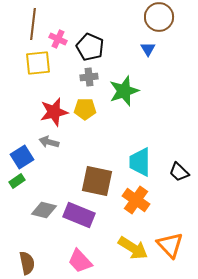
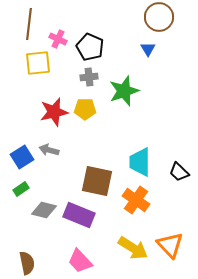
brown line: moved 4 px left
gray arrow: moved 8 px down
green rectangle: moved 4 px right, 8 px down
